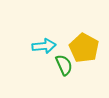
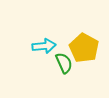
green semicircle: moved 2 px up
